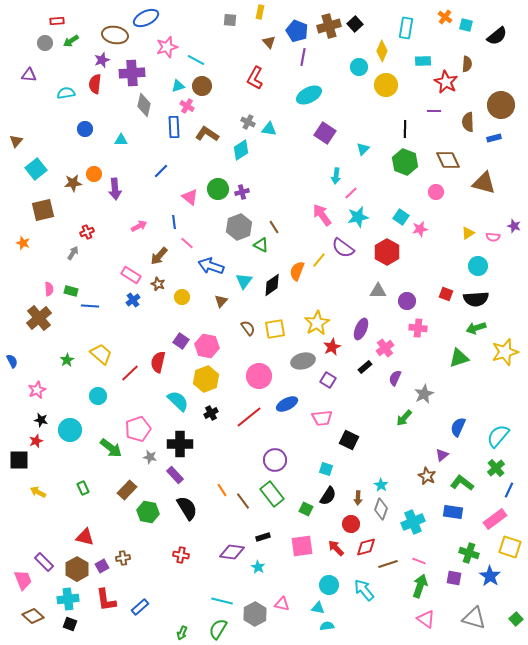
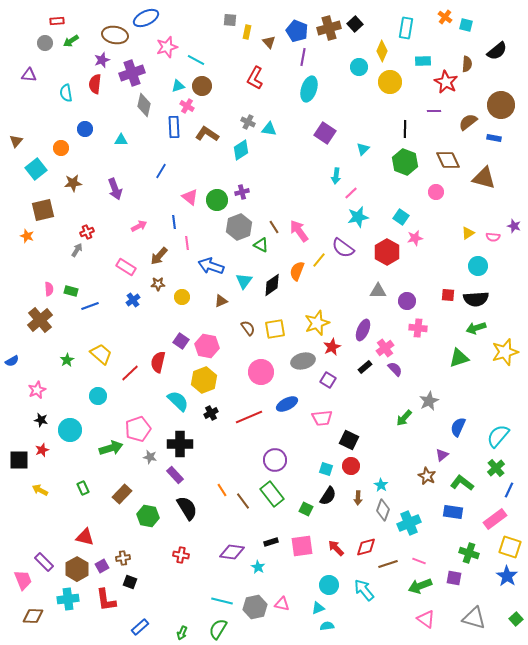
yellow rectangle at (260, 12): moved 13 px left, 20 px down
brown cross at (329, 26): moved 2 px down
black semicircle at (497, 36): moved 15 px down
purple cross at (132, 73): rotated 15 degrees counterclockwise
yellow circle at (386, 85): moved 4 px right, 3 px up
cyan semicircle at (66, 93): rotated 90 degrees counterclockwise
cyan ellipse at (309, 95): moved 6 px up; rotated 45 degrees counterclockwise
brown semicircle at (468, 122): rotated 54 degrees clockwise
blue rectangle at (494, 138): rotated 24 degrees clockwise
blue line at (161, 171): rotated 14 degrees counterclockwise
orange circle at (94, 174): moved 33 px left, 26 px up
brown triangle at (484, 183): moved 5 px up
purple arrow at (115, 189): rotated 15 degrees counterclockwise
green circle at (218, 189): moved 1 px left, 11 px down
pink arrow at (322, 215): moved 23 px left, 16 px down
pink star at (420, 229): moved 5 px left, 9 px down
orange star at (23, 243): moved 4 px right, 7 px up
pink line at (187, 243): rotated 40 degrees clockwise
gray arrow at (73, 253): moved 4 px right, 3 px up
pink rectangle at (131, 275): moved 5 px left, 8 px up
brown star at (158, 284): rotated 24 degrees counterclockwise
red square at (446, 294): moved 2 px right, 1 px down; rotated 16 degrees counterclockwise
brown triangle at (221, 301): rotated 24 degrees clockwise
blue line at (90, 306): rotated 24 degrees counterclockwise
brown cross at (39, 318): moved 1 px right, 2 px down
yellow star at (317, 323): rotated 10 degrees clockwise
purple ellipse at (361, 329): moved 2 px right, 1 px down
blue semicircle at (12, 361): rotated 88 degrees clockwise
pink circle at (259, 376): moved 2 px right, 4 px up
purple semicircle at (395, 378): moved 9 px up; rotated 112 degrees clockwise
yellow hexagon at (206, 379): moved 2 px left, 1 px down
gray star at (424, 394): moved 5 px right, 7 px down
red line at (249, 417): rotated 16 degrees clockwise
red star at (36, 441): moved 6 px right, 9 px down
green arrow at (111, 448): rotated 55 degrees counterclockwise
brown rectangle at (127, 490): moved 5 px left, 4 px down
yellow arrow at (38, 492): moved 2 px right, 2 px up
gray diamond at (381, 509): moved 2 px right, 1 px down
green hexagon at (148, 512): moved 4 px down
cyan cross at (413, 522): moved 4 px left, 1 px down
red circle at (351, 524): moved 58 px up
black rectangle at (263, 537): moved 8 px right, 5 px down
blue star at (490, 576): moved 17 px right
green arrow at (420, 586): rotated 130 degrees counterclockwise
blue rectangle at (140, 607): moved 20 px down
cyan triangle at (318, 608): rotated 32 degrees counterclockwise
gray hexagon at (255, 614): moved 7 px up; rotated 15 degrees clockwise
brown diamond at (33, 616): rotated 40 degrees counterclockwise
black square at (70, 624): moved 60 px right, 42 px up
